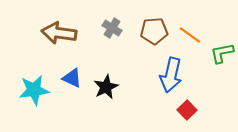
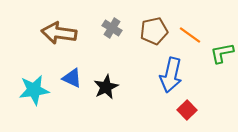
brown pentagon: rotated 8 degrees counterclockwise
